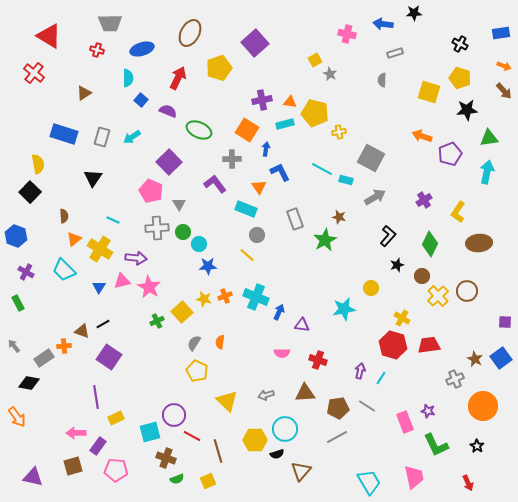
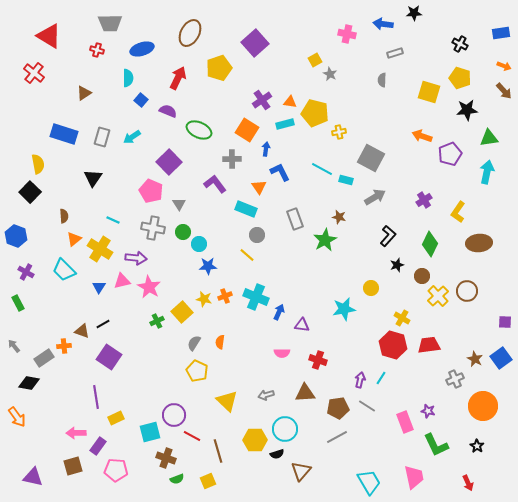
purple cross at (262, 100): rotated 24 degrees counterclockwise
gray cross at (157, 228): moved 4 px left; rotated 15 degrees clockwise
purple arrow at (360, 371): moved 9 px down
